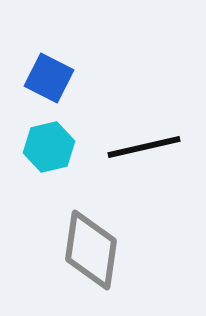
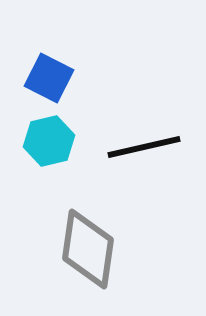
cyan hexagon: moved 6 px up
gray diamond: moved 3 px left, 1 px up
